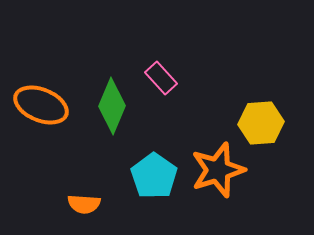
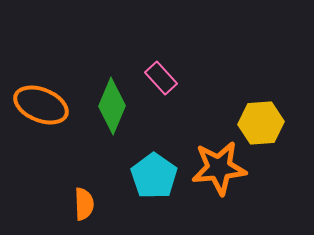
orange star: moved 1 px right, 2 px up; rotated 12 degrees clockwise
orange semicircle: rotated 96 degrees counterclockwise
